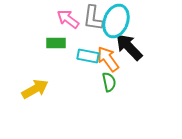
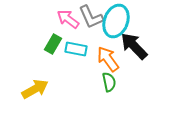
gray L-shape: moved 2 px left, 1 px up; rotated 32 degrees counterclockwise
green rectangle: moved 3 px left, 1 px down; rotated 60 degrees counterclockwise
black arrow: moved 5 px right, 1 px up
cyan rectangle: moved 12 px left, 7 px up
